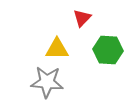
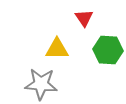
red triangle: moved 2 px right; rotated 18 degrees counterclockwise
gray star: moved 6 px left, 2 px down
